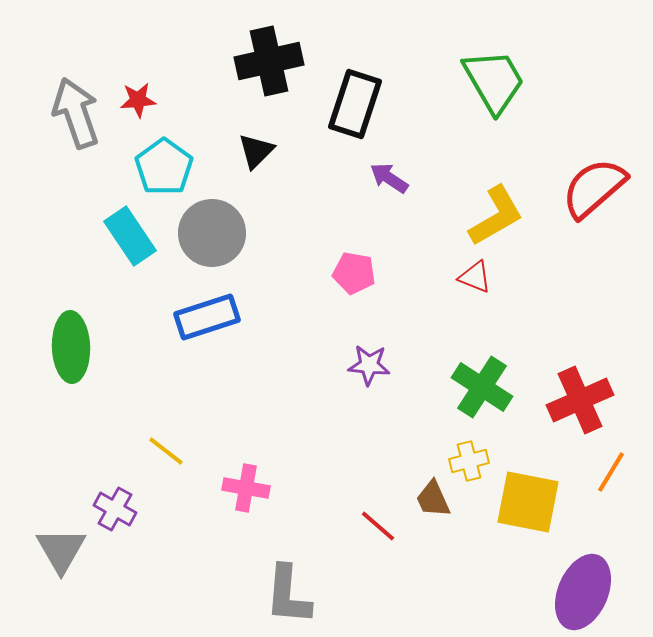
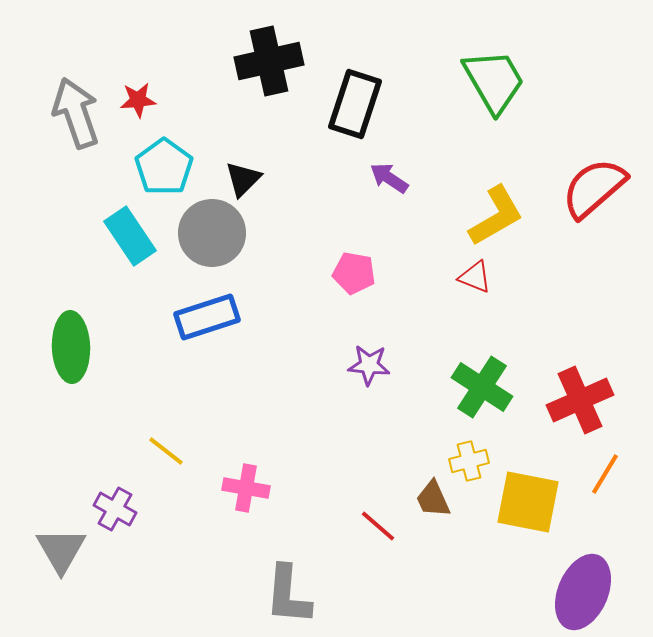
black triangle: moved 13 px left, 28 px down
orange line: moved 6 px left, 2 px down
